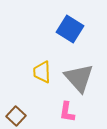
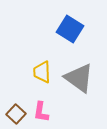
gray triangle: rotated 12 degrees counterclockwise
pink L-shape: moved 26 px left
brown square: moved 2 px up
